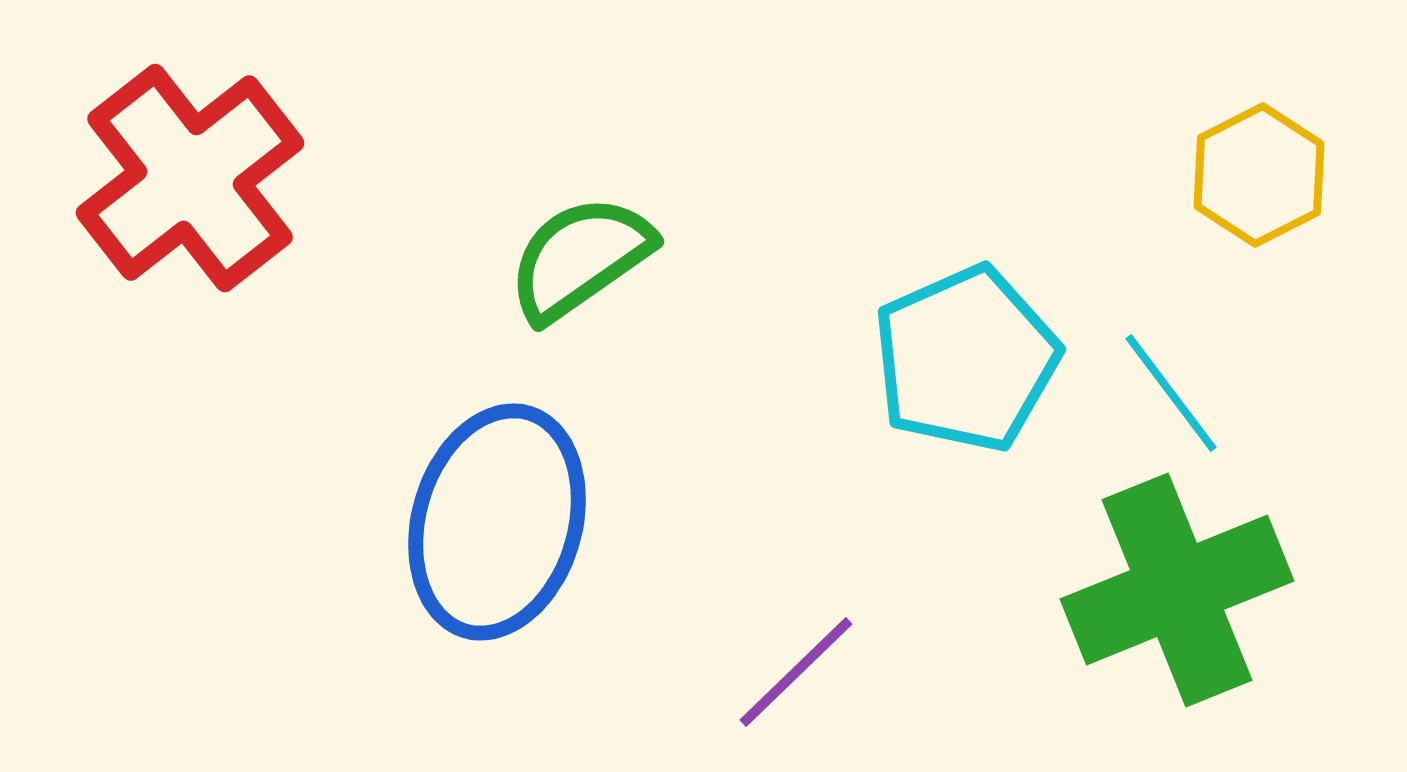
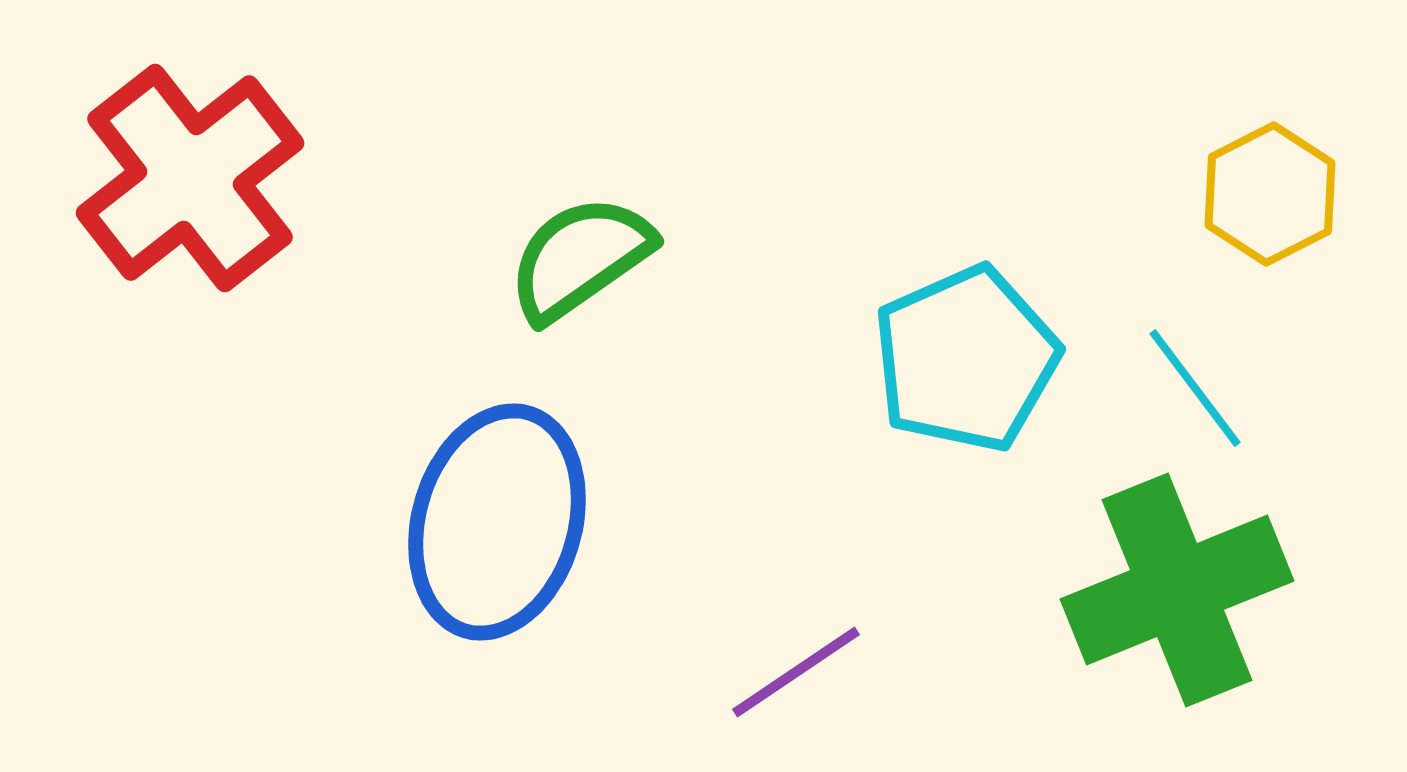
yellow hexagon: moved 11 px right, 19 px down
cyan line: moved 24 px right, 5 px up
purple line: rotated 10 degrees clockwise
